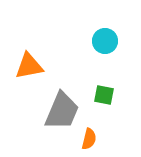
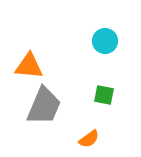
orange triangle: rotated 16 degrees clockwise
gray trapezoid: moved 18 px left, 5 px up
orange semicircle: rotated 40 degrees clockwise
